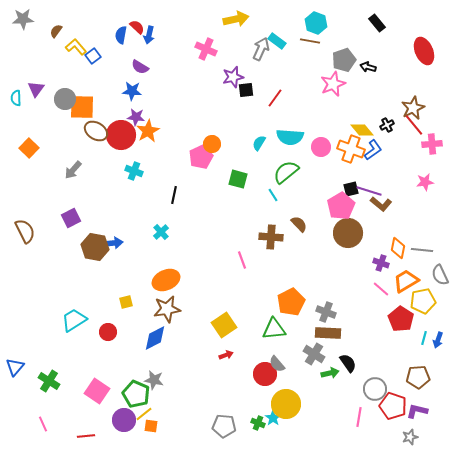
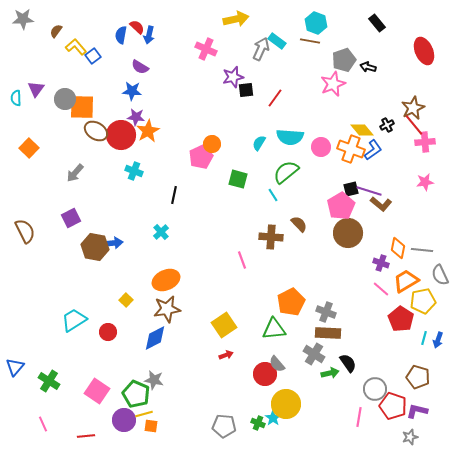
pink cross at (432, 144): moved 7 px left, 2 px up
gray arrow at (73, 170): moved 2 px right, 3 px down
yellow square at (126, 302): moved 2 px up; rotated 32 degrees counterclockwise
brown pentagon at (418, 377): rotated 20 degrees clockwise
yellow line at (144, 414): rotated 24 degrees clockwise
